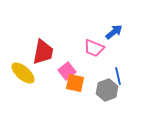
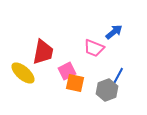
pink square: rotated 12 degrees clockwise
blue line: rotated 42 degrees clockwise
